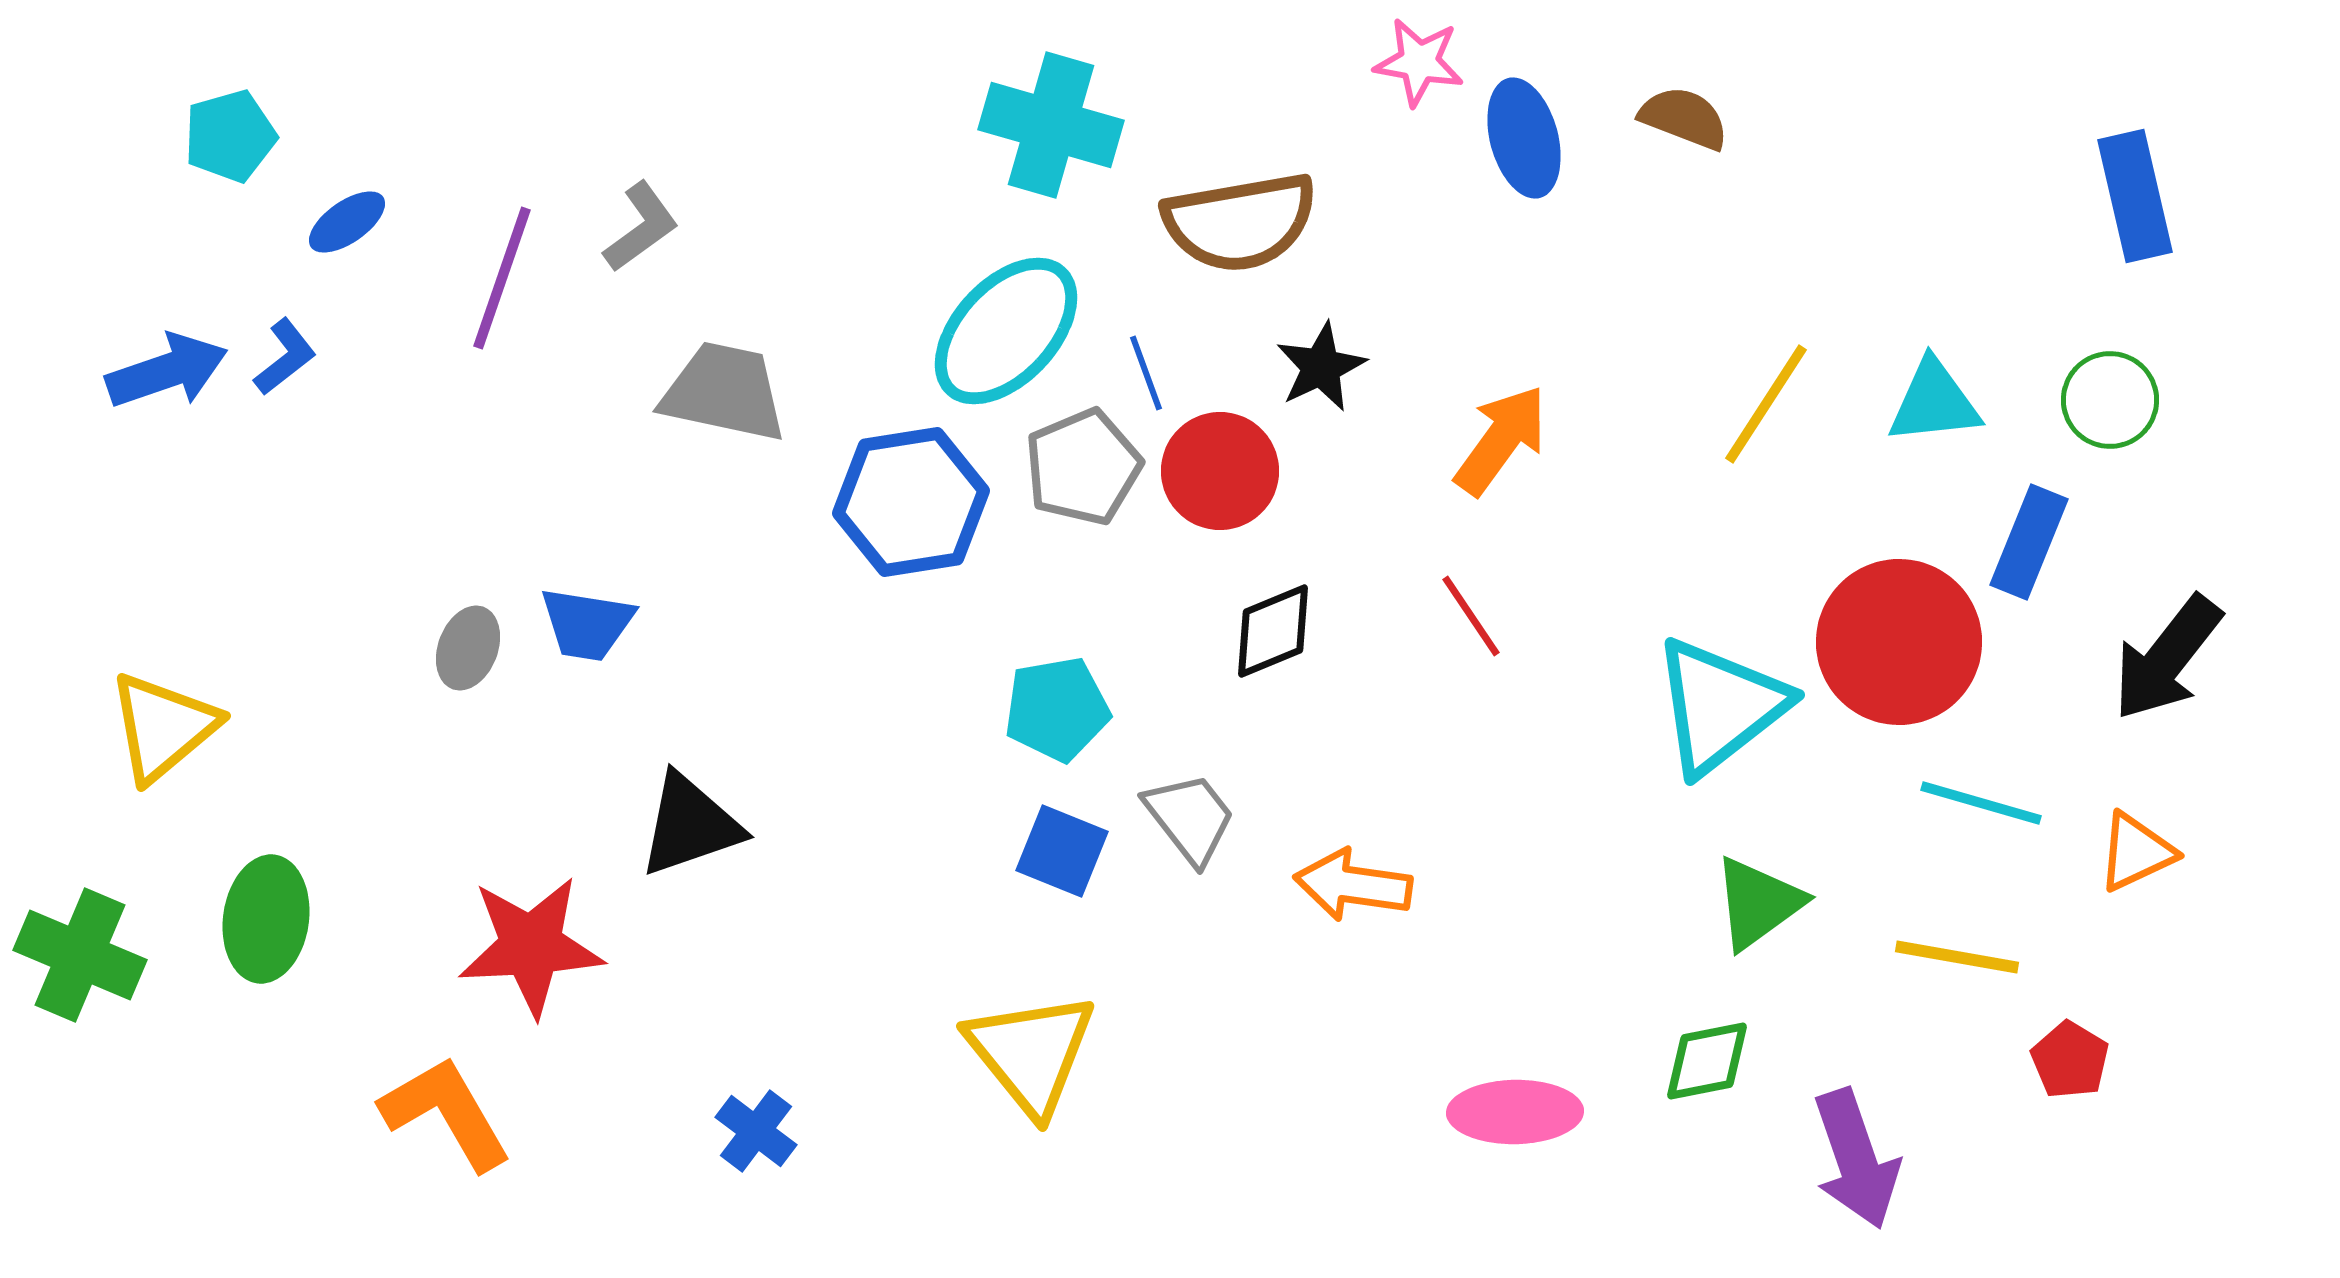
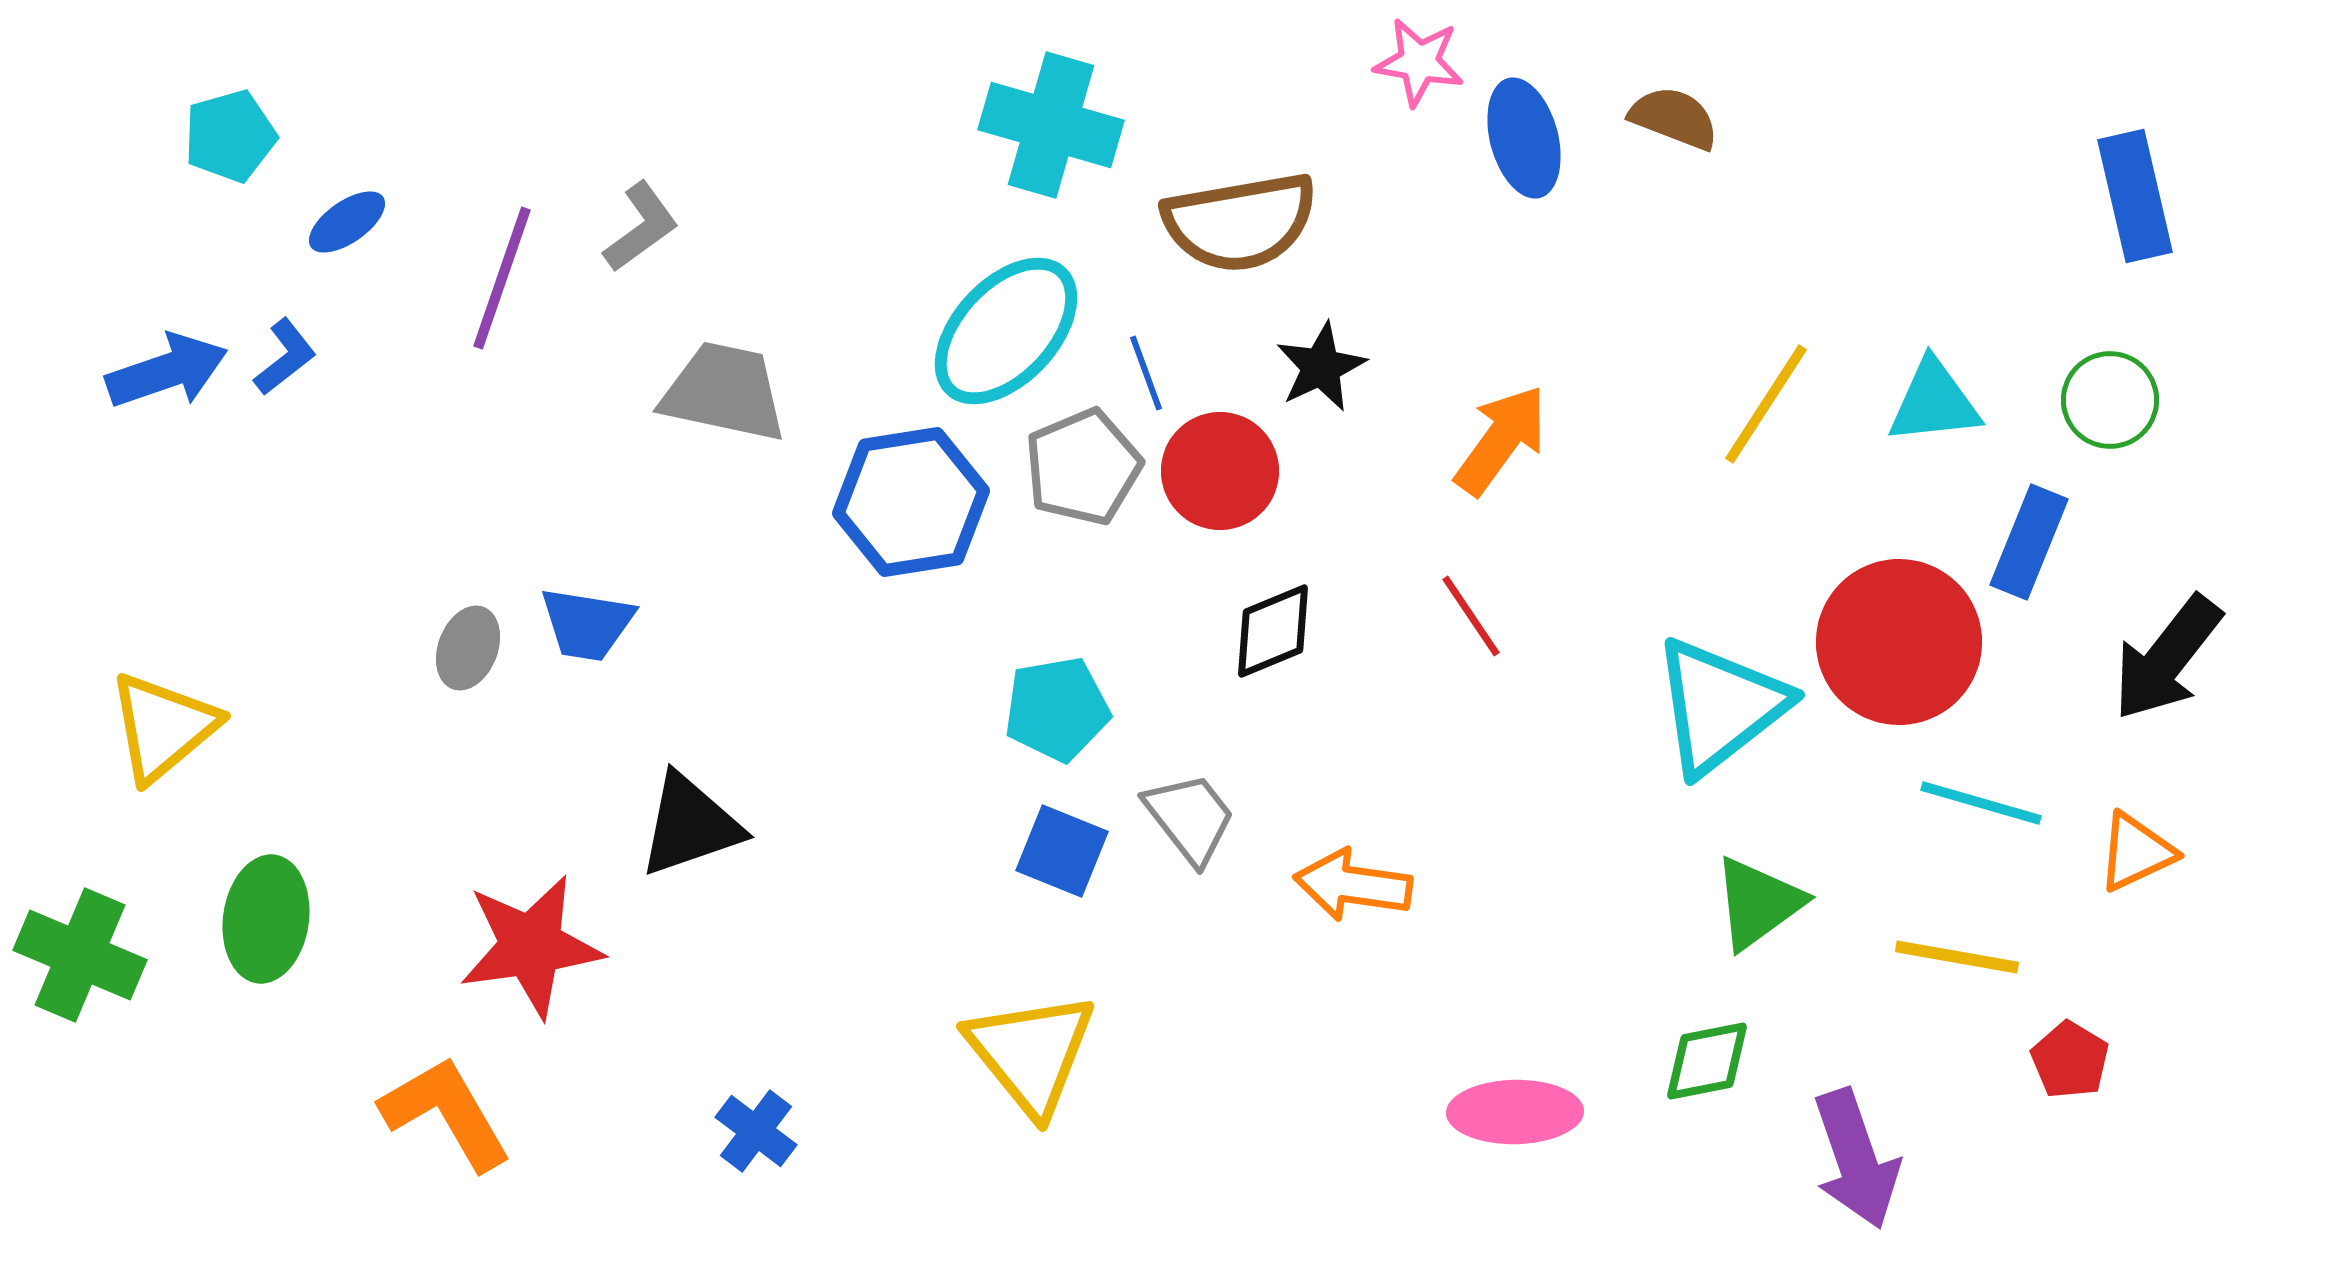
brown semicircle at (1684, 118): moved 10 px left
red star at (531, 946): rotated 5 degrees counterclockwise
